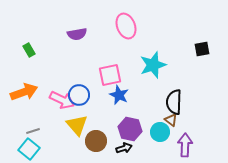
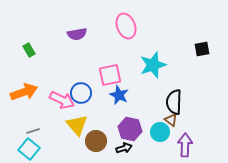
blue circle: moved 2 px right, 2 px up
